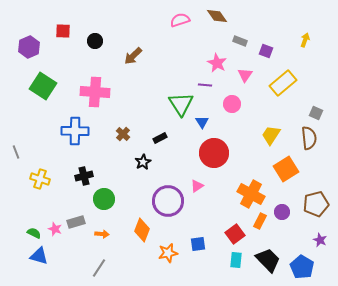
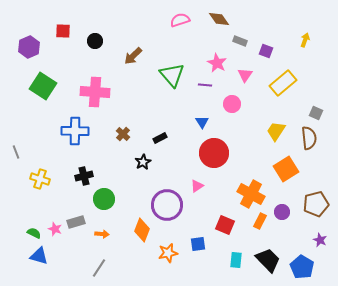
brown diamond at (217, 16): moved 2 px right, 3 px down
green triangle at (181, 104): moved 9 px left, 29 px up; rotated 8 degrees counterclockwise
yellow trapezoid at (271, 135): moved 5 px right, 4 px up
purple circle at (168, 201): moved 1 px left, 4 px down
red square at (235, 234): moved 10 px left, 9 px up; rotated 30 degrees counterclockwise
